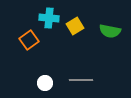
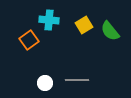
cyan cross: moved 2 px down
yellow square: moved 9 px right, 1 px up
green semicircle: rotated 40 degrees clockwise
gray line: moved 4 px left
